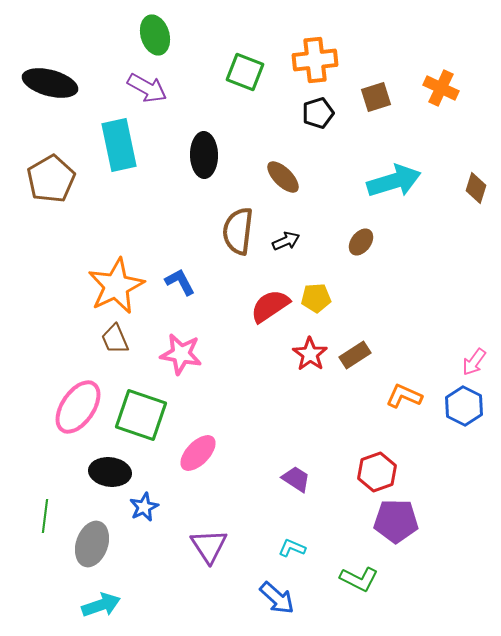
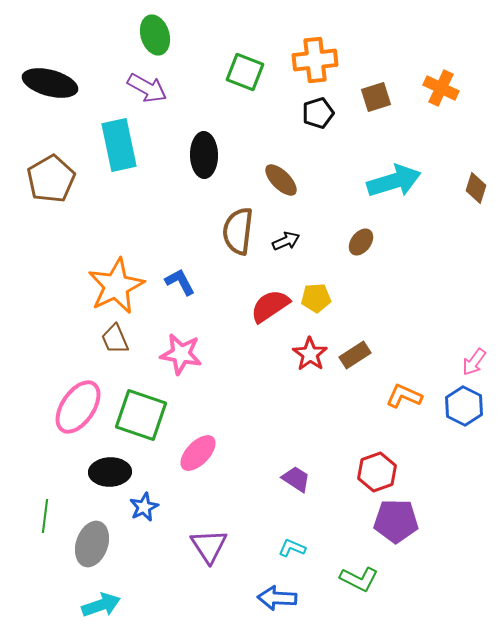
brown ellipse at (283, 177): moved 2 px left, 3 px down
black ellipse at (110, 472): rotated 9 degrees counterclockwise
blue arrow at (277, 598): rotated 141 degrees clockwise
